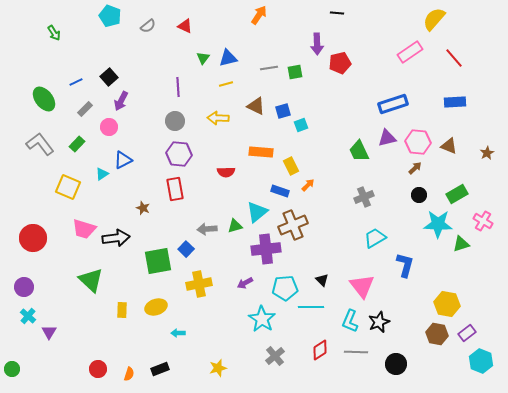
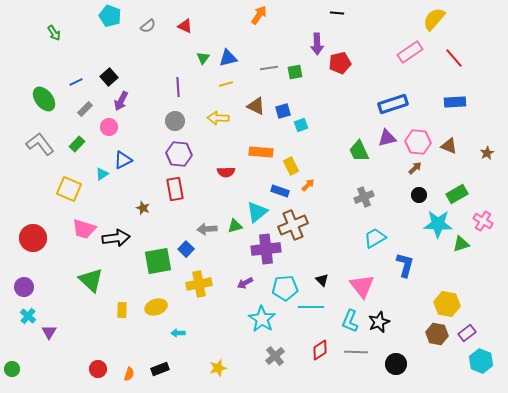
yellow square at (68, 187): moved 1 px right, 2 px down
